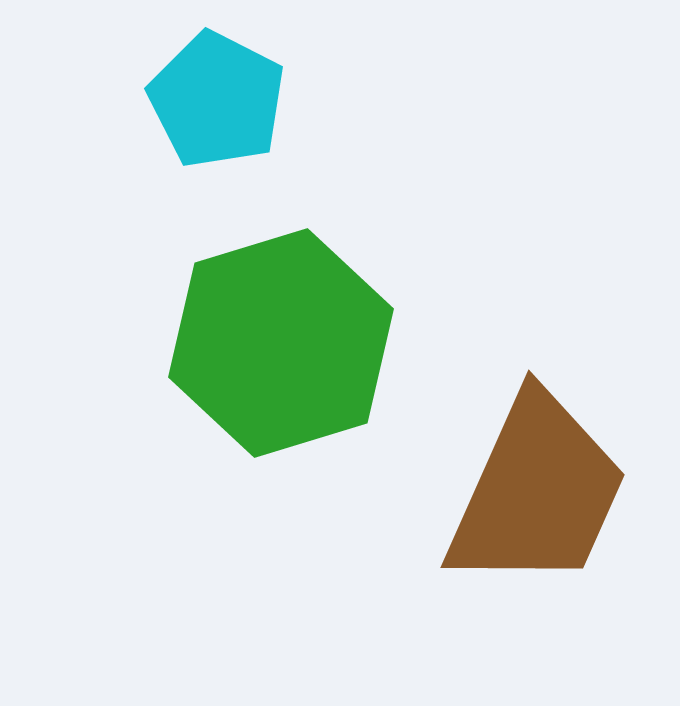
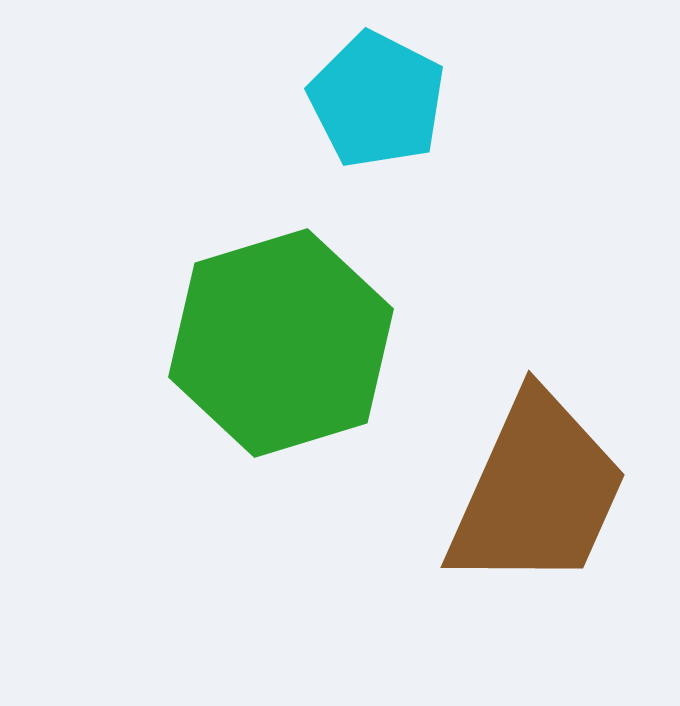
cyan pentagon: moved 160 px right
